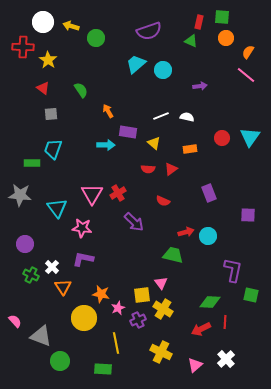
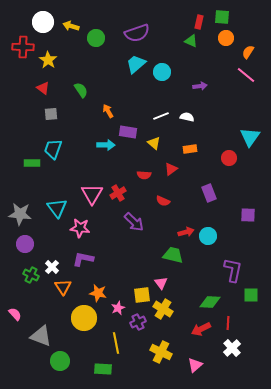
purple semicircle at (149, 31): moved 12 px left, 2 px down
cyan circle at (163, 70): moved 1 px left, 2 px down
red circle at (222, 138): moved 7 px right, 20 px down
red semicircle at (148, 169): moved 4 px left, 6 px down
gray star at (20, 195): moved 19 px down
pink star at (82, 228): moved 2 px left
orange star at (101, 294): moved 3 px left, 1 px up
green square at (251, 295): rotated 14 degrees counterclockwise
purple cross at (138, 320): moved 2 px down
pink semicircle at (15, 321): moved 7 px up
red line at (225, 322): moved 3 px right, 1 px down
white cross at (226, 359): moved 6 px right, 11 px up
